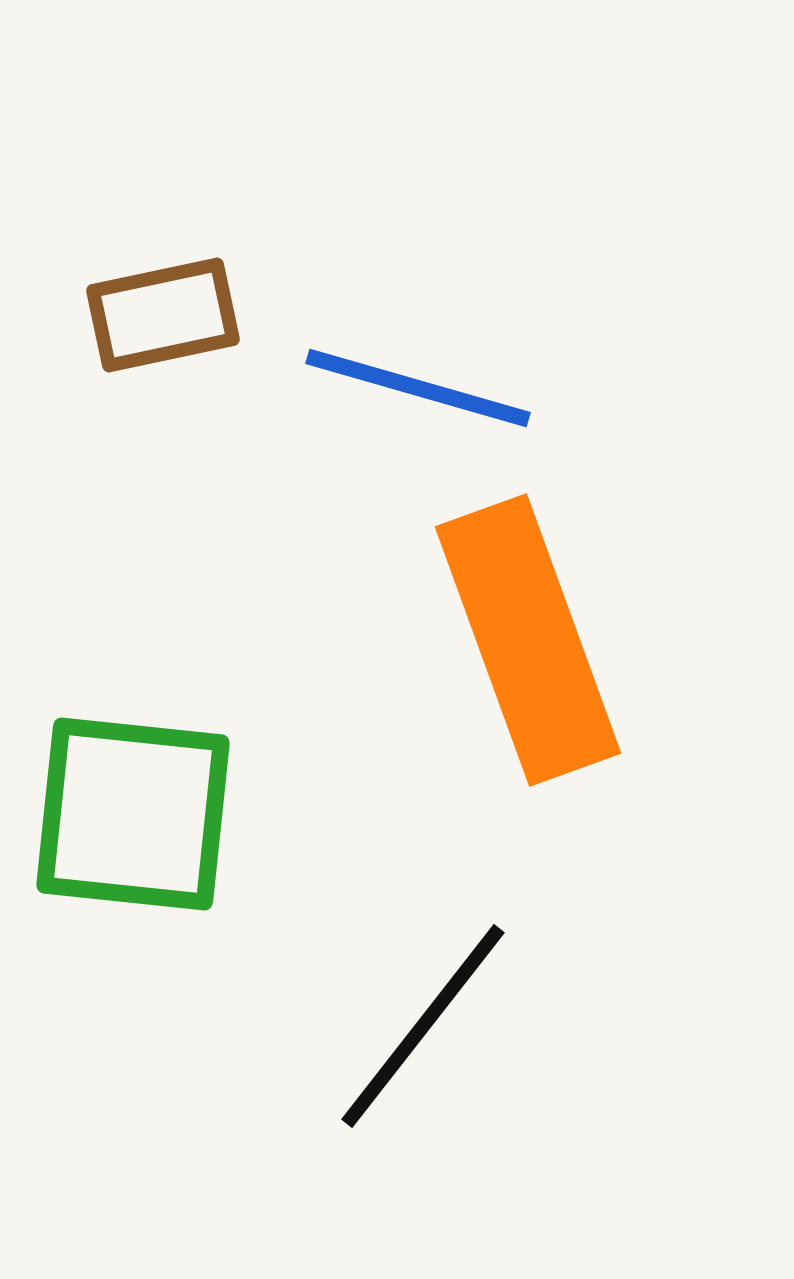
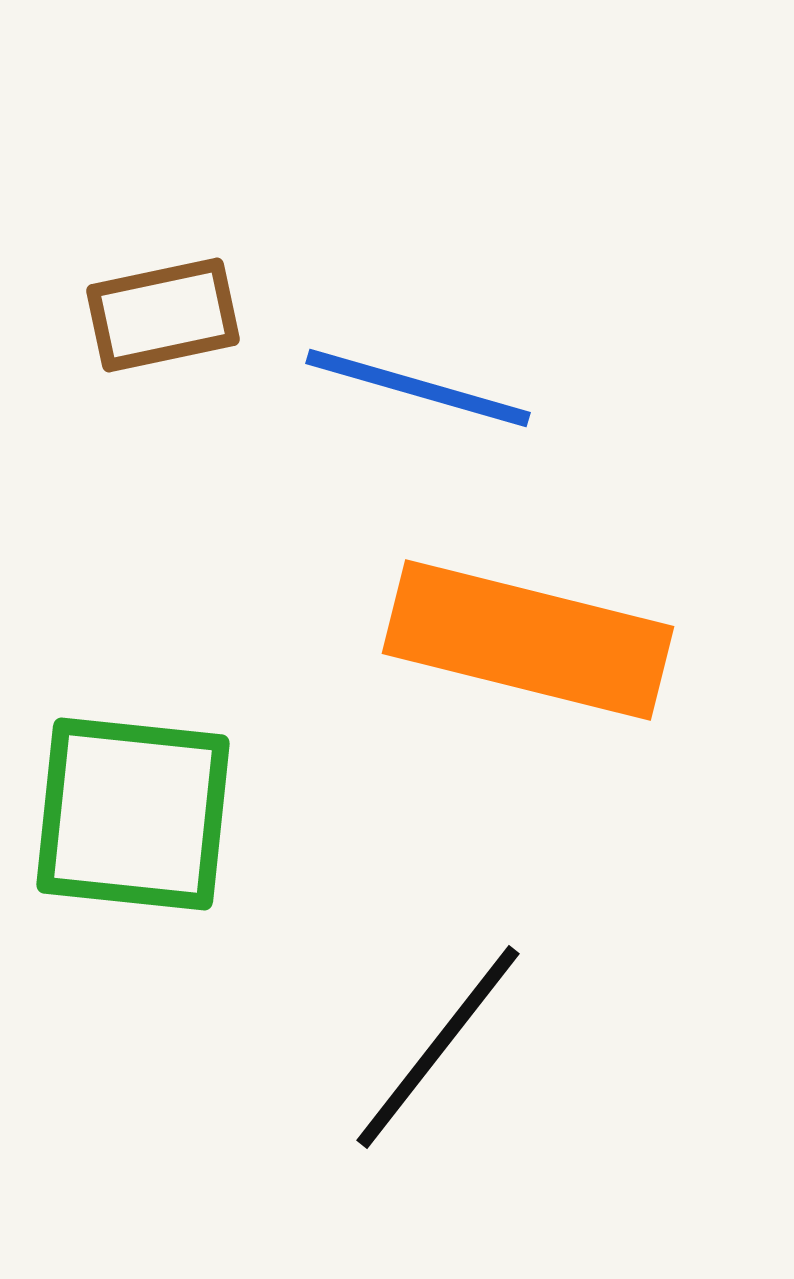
orange rectangle: rotated 56 degrees counterclockwise
black line: moved 15 px right, 21 px down
